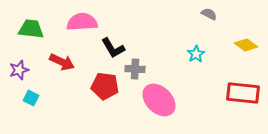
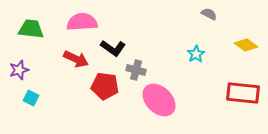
black L-shape: rotated 25 degrees counterclockwise
red arrow: moved 14 px right, 3 px up
gray cross: moved 1 px right, 1 px down; rotated 12 degrees clockwise
